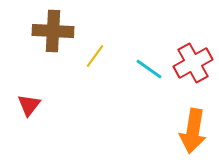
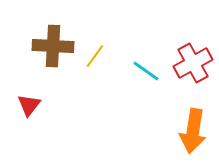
brown cross: moved 15 px down
cyan line: moved 3 px left, 2 px down
